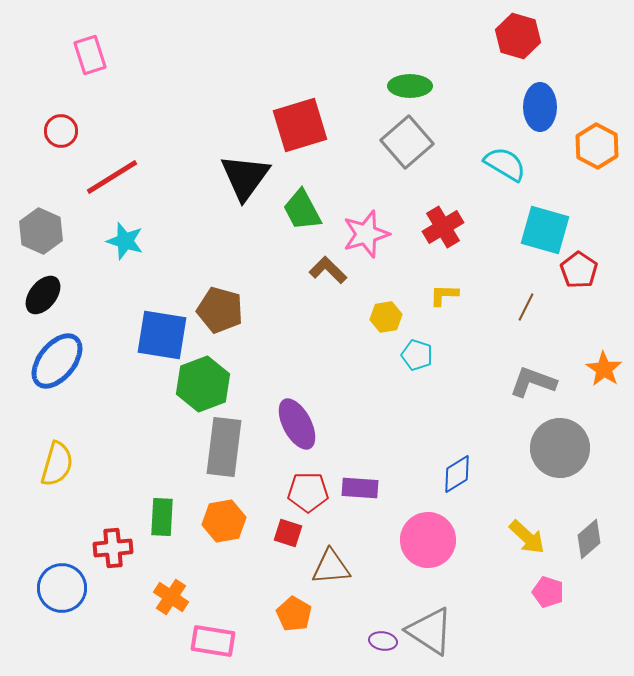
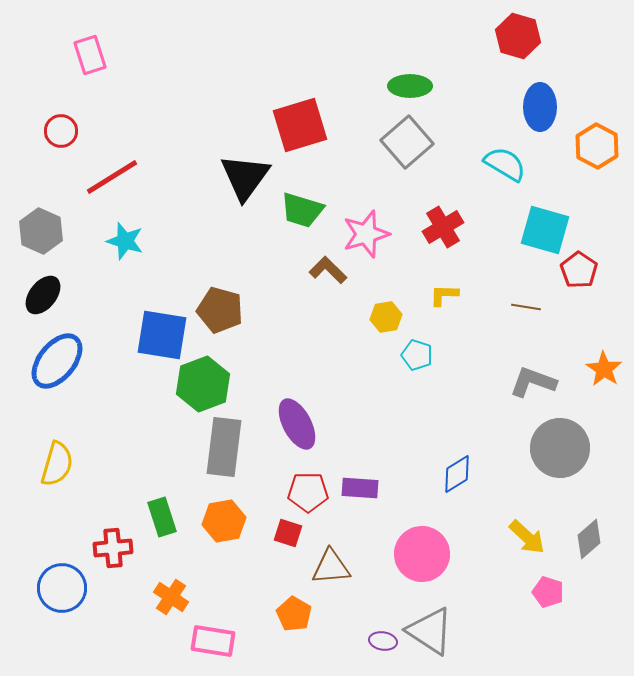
green trapezoid at (302, 210): rotated 45 degrees counterclockwise
brown line at (526, 307): rotated 72 degrees clockwise
green rectangle at (162, 517): rotated 21 degrees counterclockwise
pink circle at (428, 540): moved 6 px left, 14 px down
